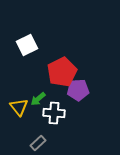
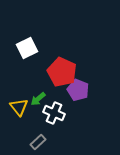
white square: moved 3 px down
red pentagon: rotated 20 degrees counterclockwise
purple pentagon: rotated 25 degrees clockwise
white cross: rotated 20 degrees clockwise
gray rectangle: moved 1 px up
